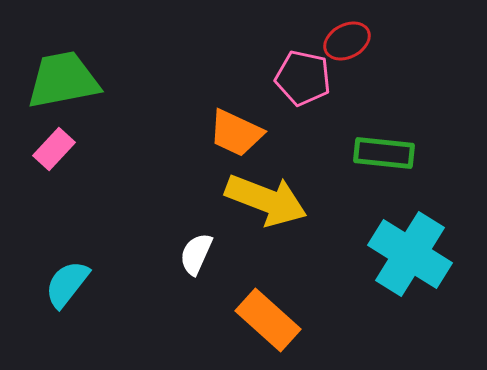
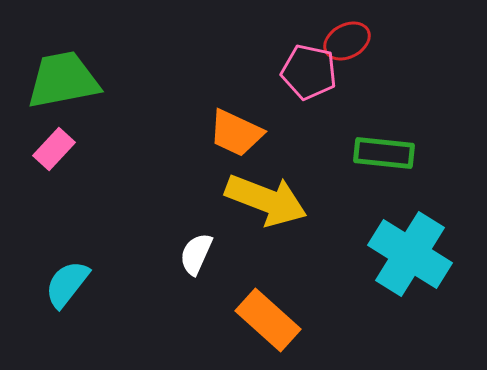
pink pentagon: moved 6 px right, 6 px up
